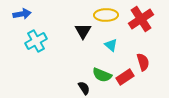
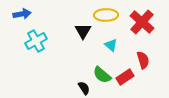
red cross: moved 1 px right, 3 px down; rotated 15 degrees counterclockwise
red semicircle: moved 2 px up
green semicircle: rotated 18 degrees clockwise
